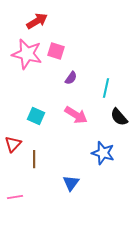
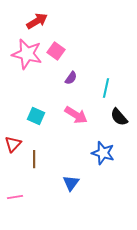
pink square: rotated 18 degrees clockwise
